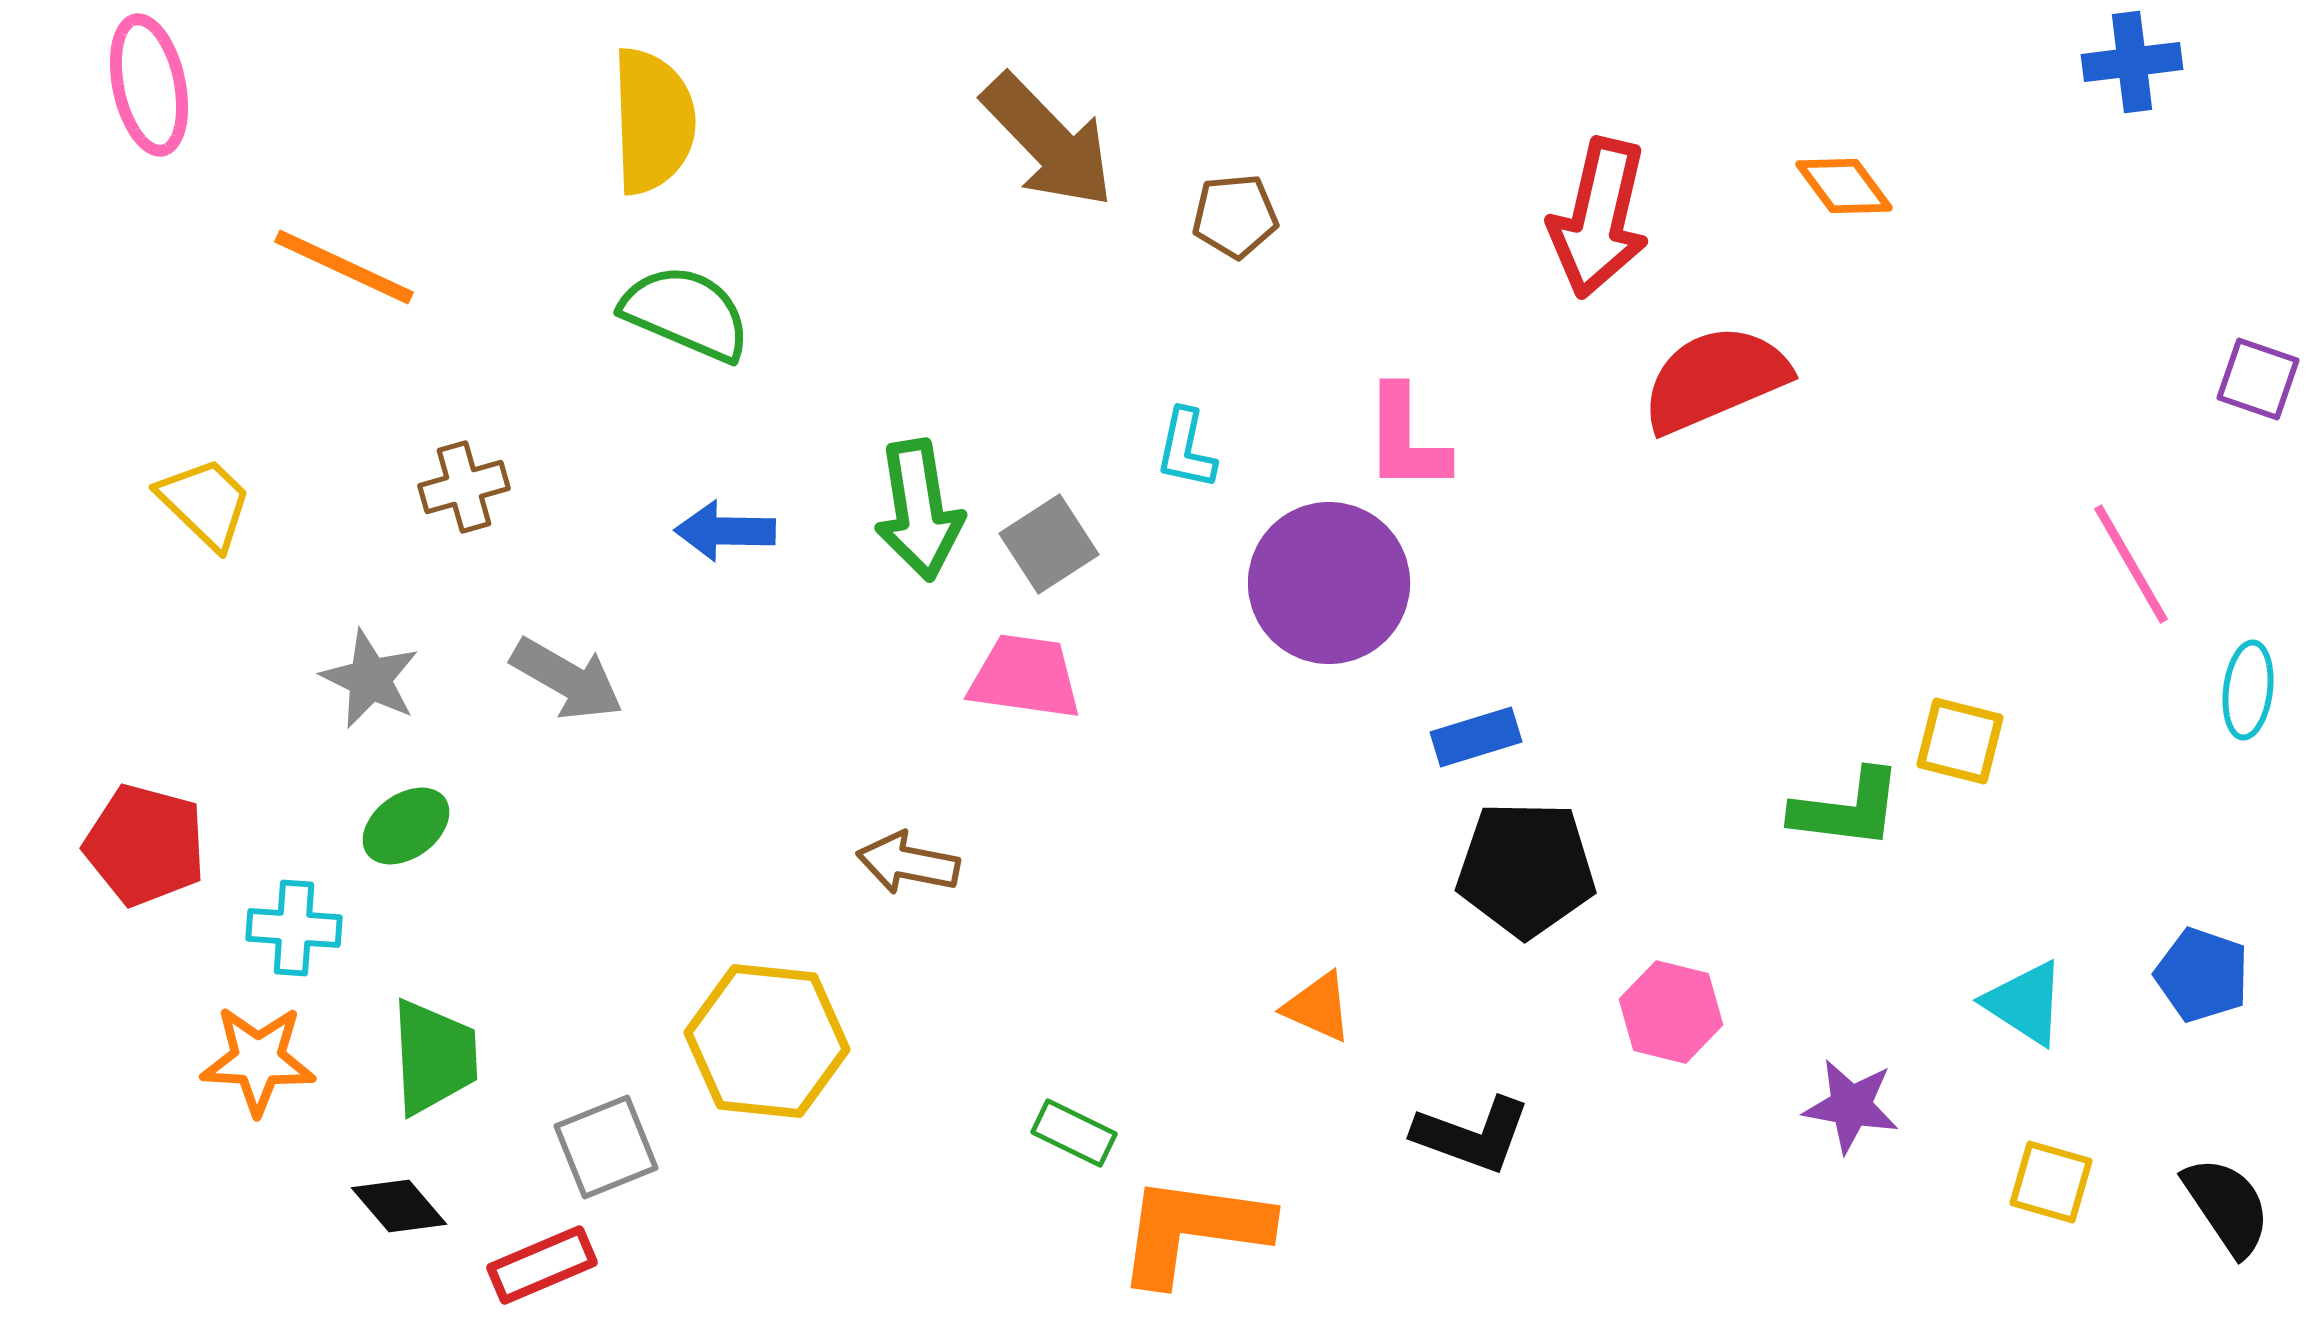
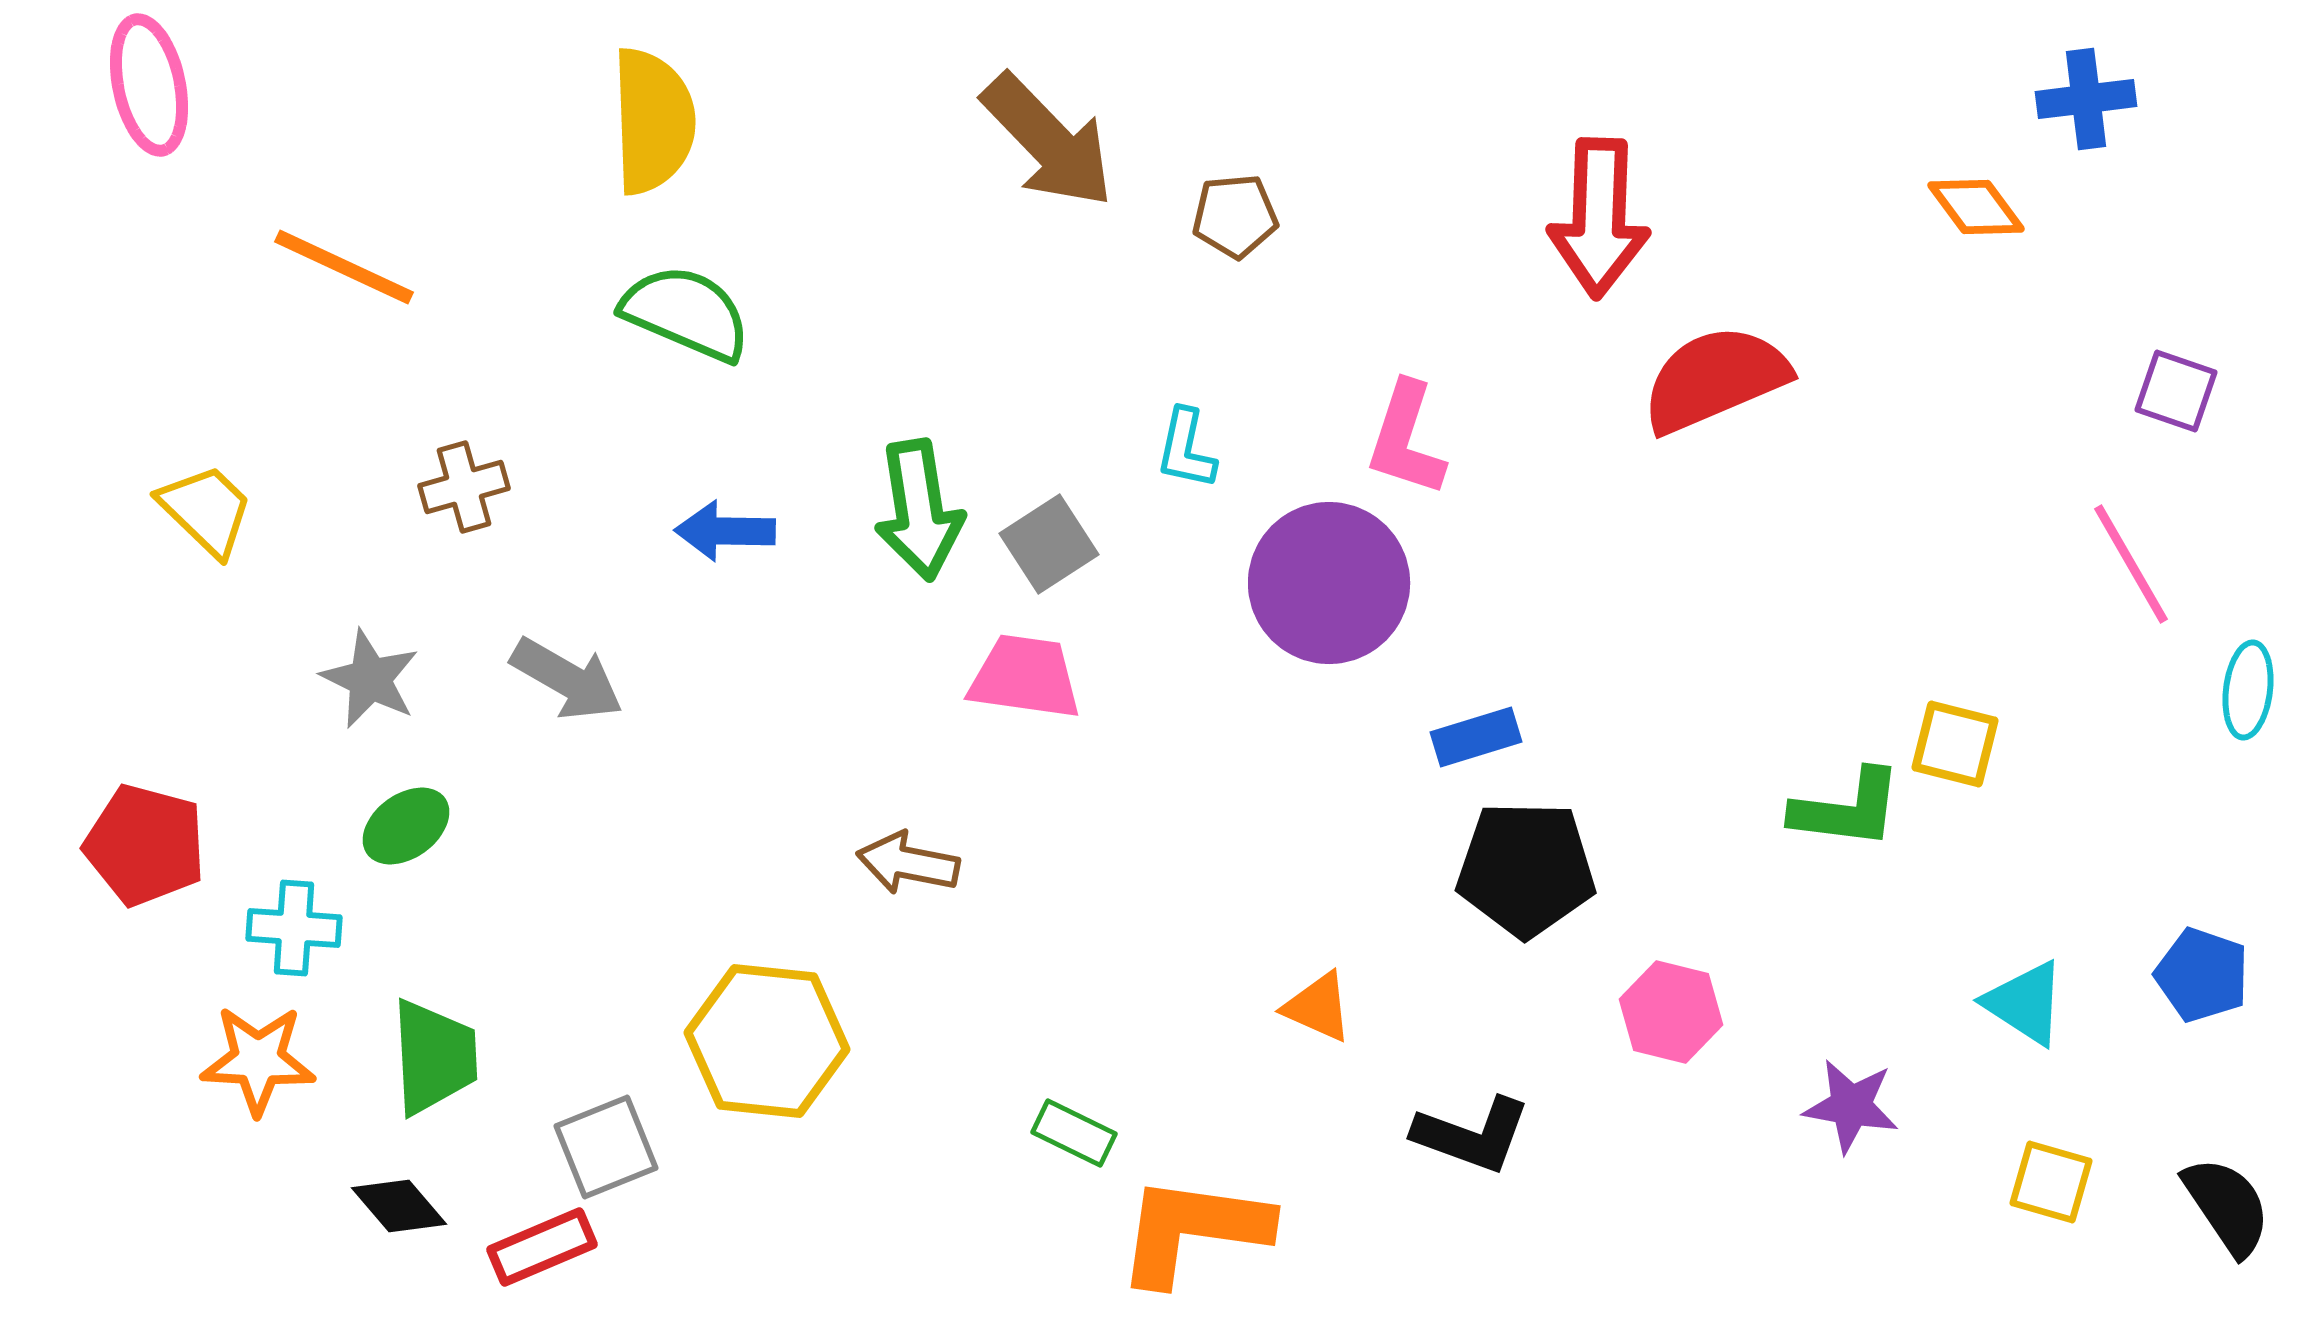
blue cross at (2132, 62): moved 46 px left, 37 px down
orange diamond at (1844, 186): moved 132 px right, 21 px down
red arrow at (1599, 218): rotated 11 degrees counterclockwise
purple square at (2258, 379): moved 82 px left, 12 px down
pink L-shape at (1406, 439): rotated 18 degrees clockwise
yellow trapezoid at (205, 503): moved 1 px right, 7 px down
yellow square at (1960, 741): moved 5 px left, 3 px down
red rectangle at (542, 1265): moved 18 px up
